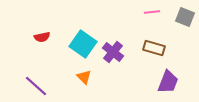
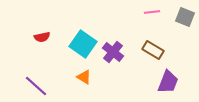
brown rectangle: moved 1 px left, 2 px down; rotated 15 degrees clockwise
orange triangle: rotated 14 degrees counterclockwise
